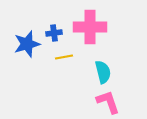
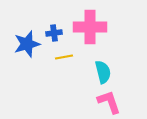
pink L-shape: moved 1 px right
